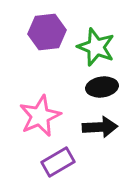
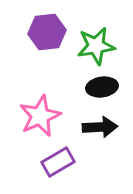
green star: moved 1 px up; rotated 30 degrees counterclockwise
